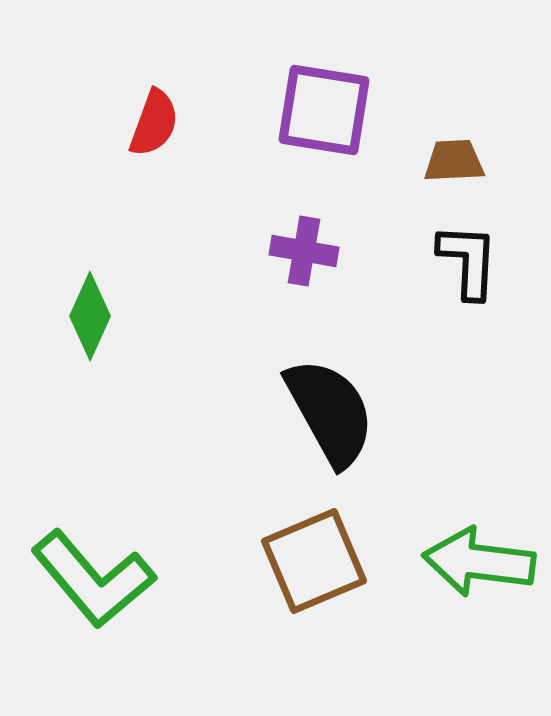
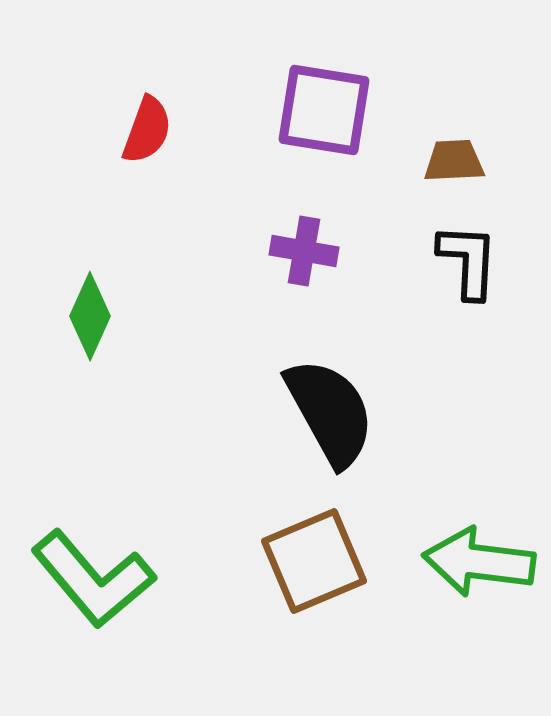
red semicircle: moved 7 px left, 7 px down
